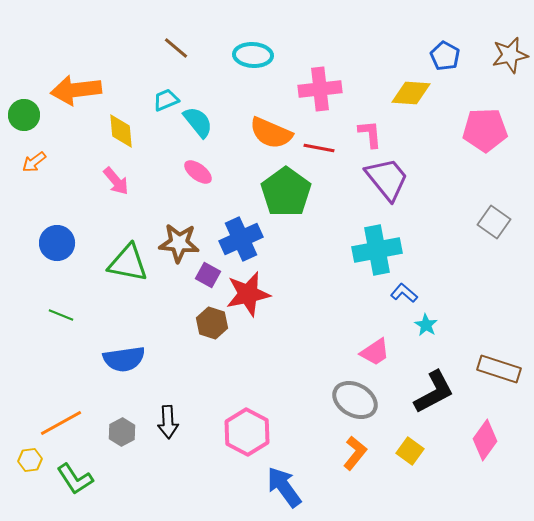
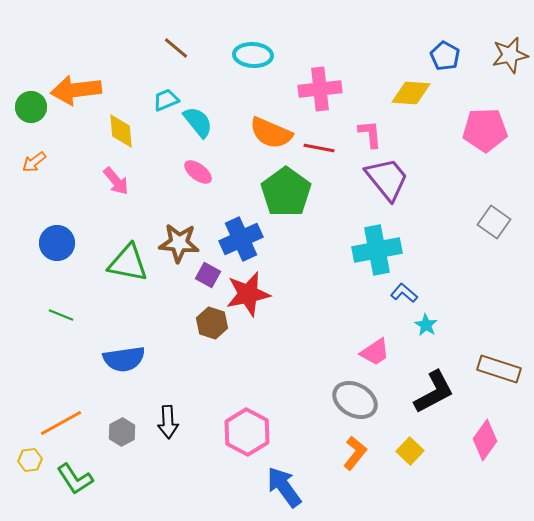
green circle at (24, 115): moved 7 px right, 8 px up
yellow square at (410, 451): rotated 8 degrees clockwise
